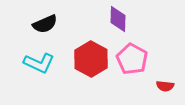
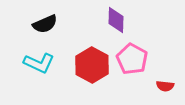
purple diamond: moved 2 px left, 1 px down
red hexagon: moved 1 px right, 6 px down
